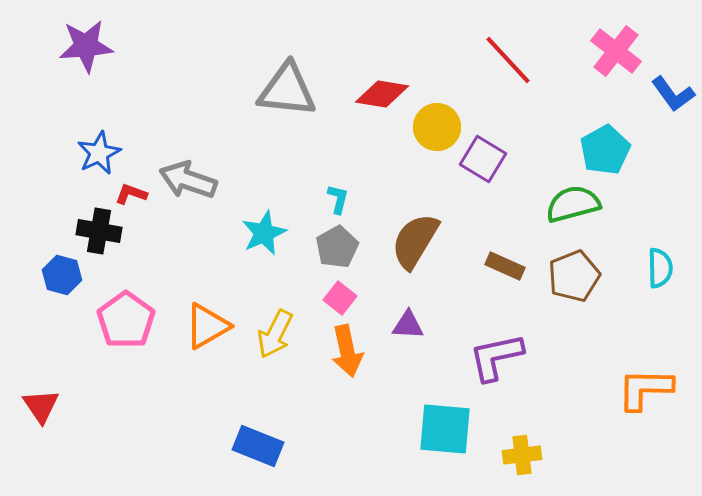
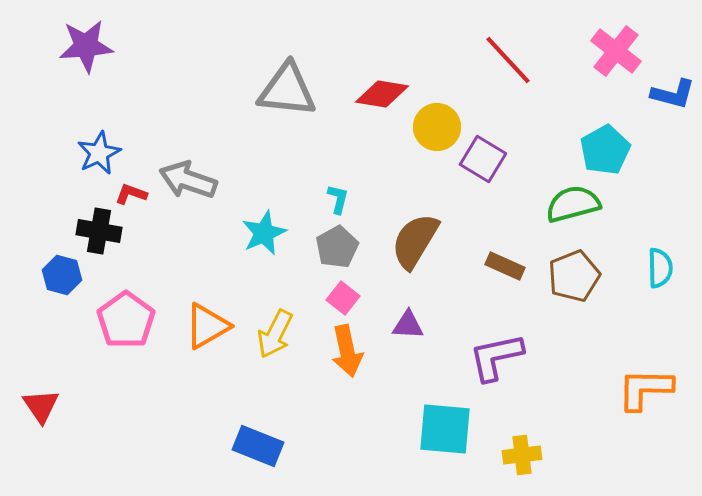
blue L-shape: rotated 39 degrees counterclockwise
pink square: moved 3 px right
